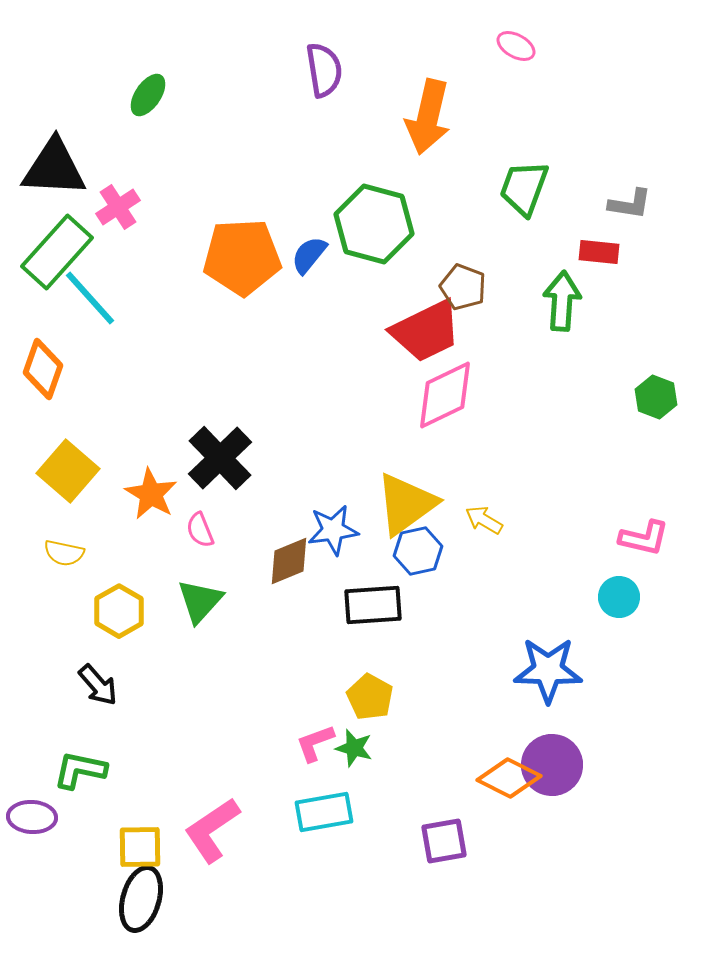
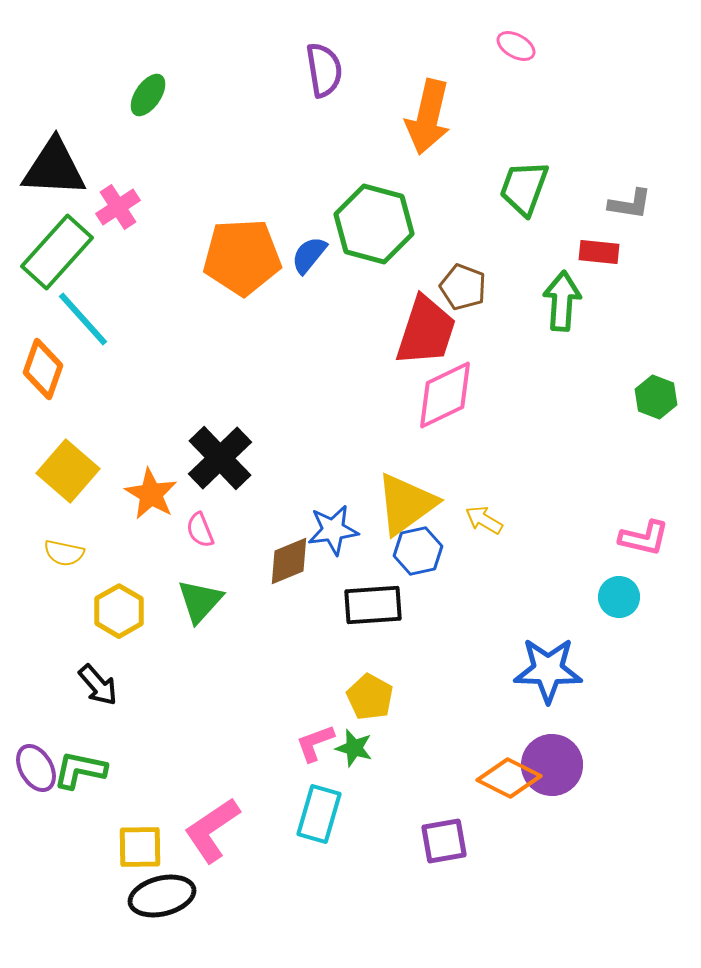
cyan line at (90, 298): moved 7 px left, 21 px down
red trapezoid at (426, 331): rotated 46 degrees counterclockwise
cyan rectangle at (324, 812): moved 5 px left, 2 px down; rotated 64 degrees counterclockwise
purple ellipse at (32, 817): moved 4 px right, 49 px up; rotated 57 degrees clockwise
black ellipse at (141, 899): moved 21 px right, 3 px up; rotated 60 degrees clockwise
